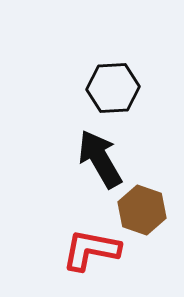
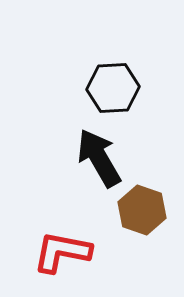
black arrow: moved 1 px left, 1 px up
red L-shape: moved 29 px left, 2 px down
